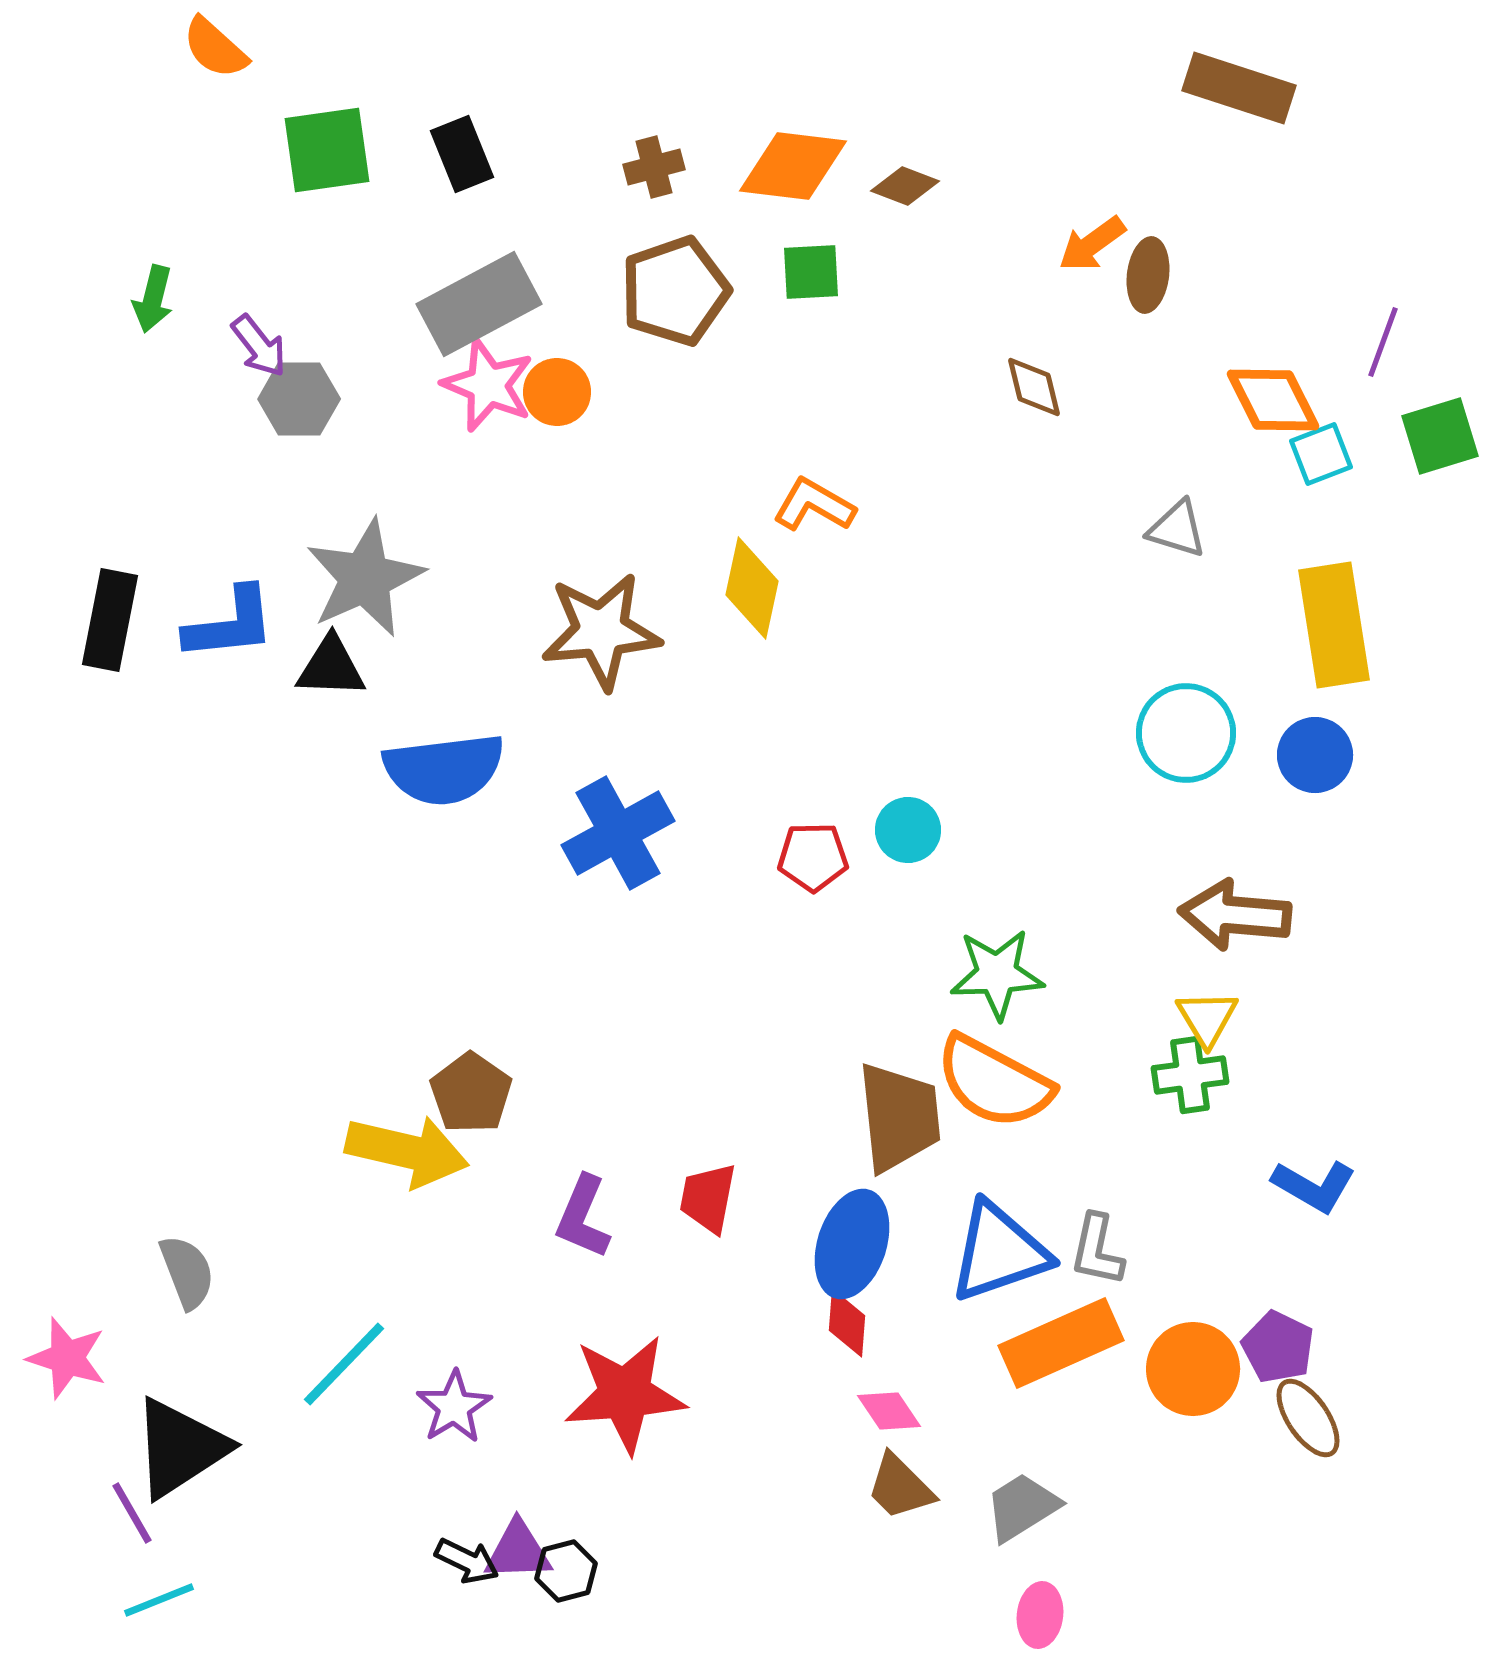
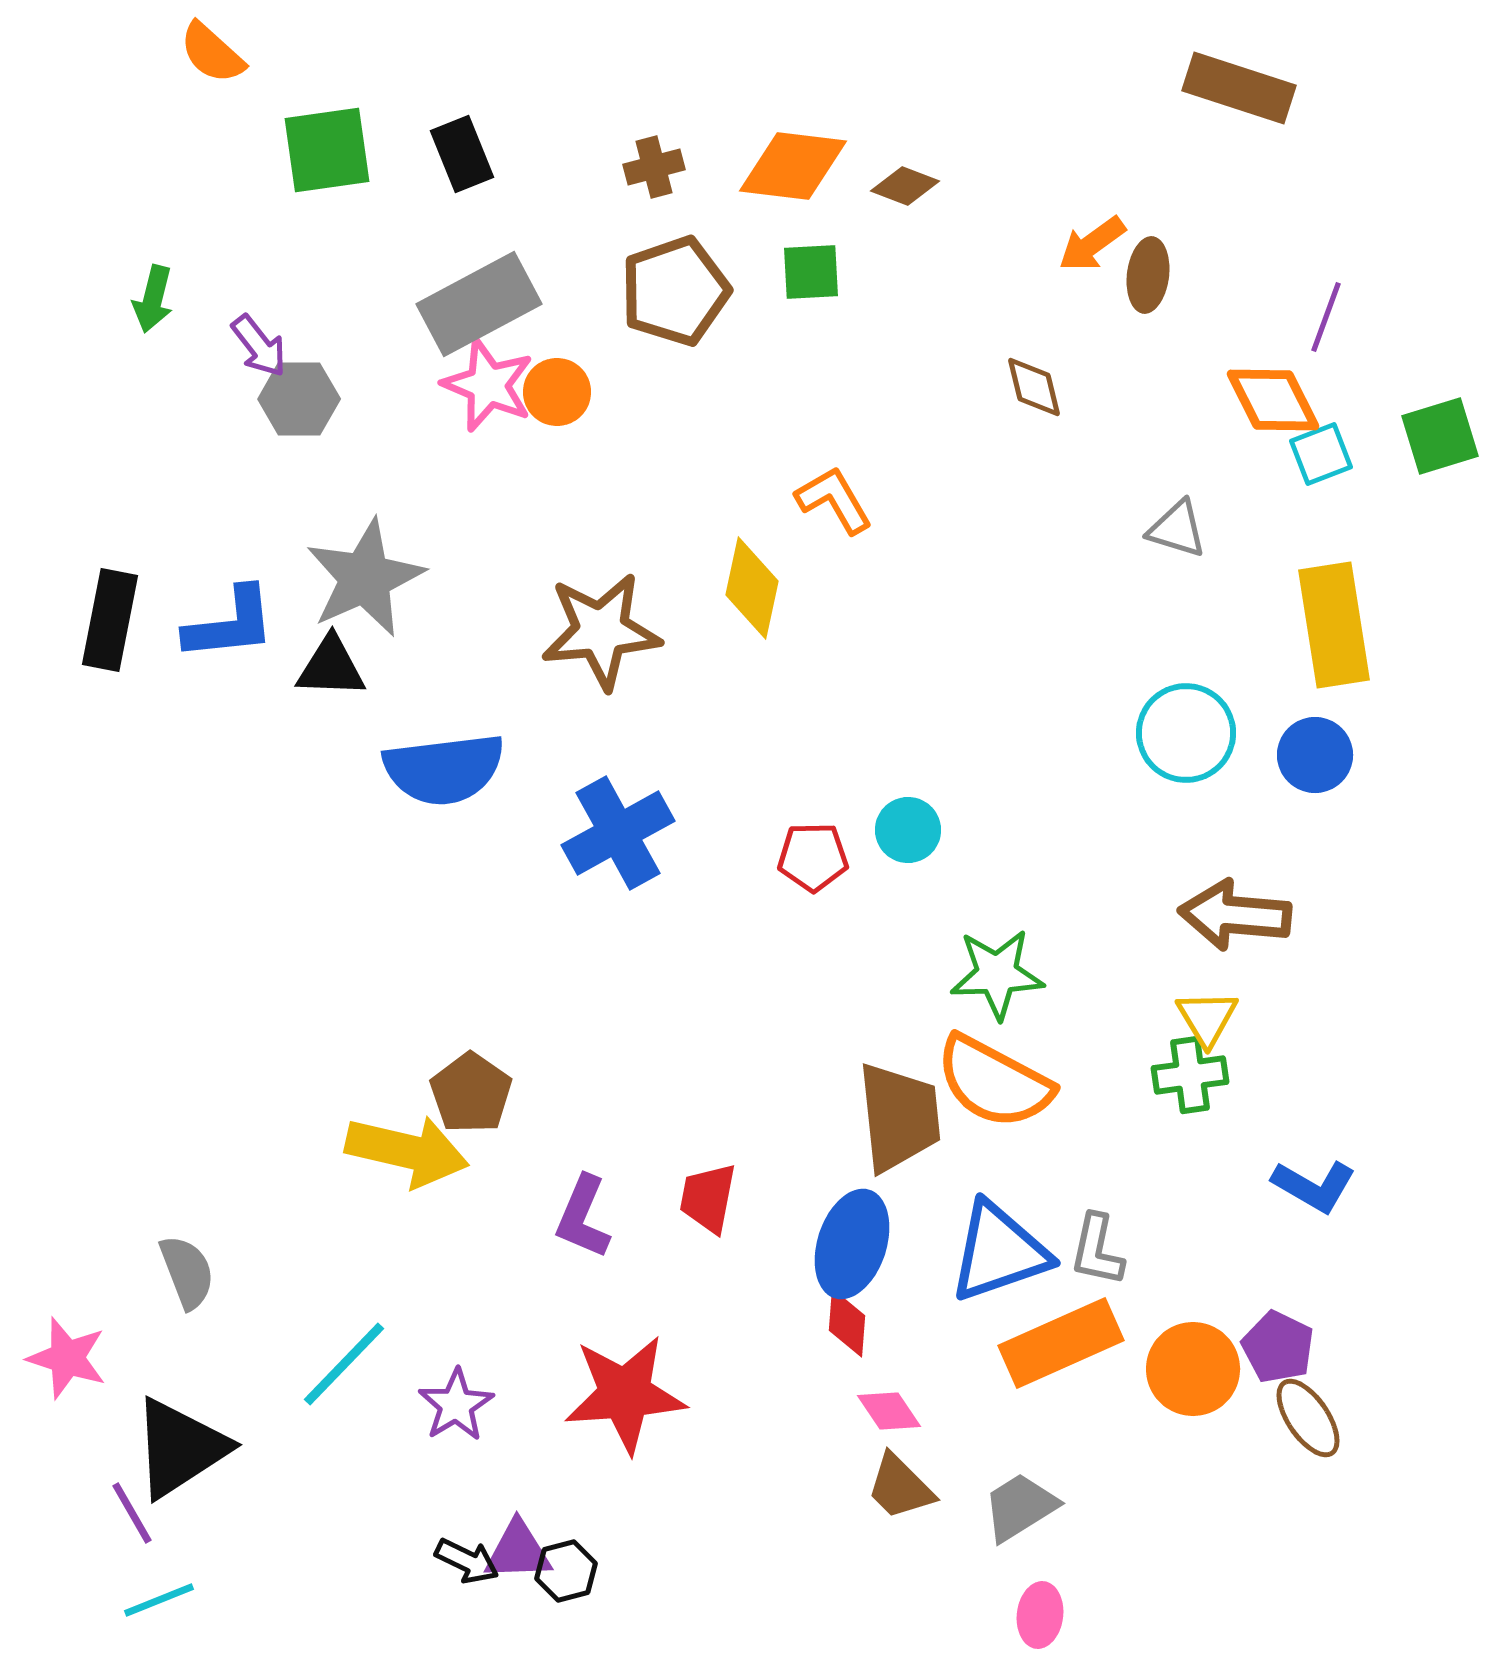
orange semicircle at (215, 48): moved 3 px left, 5 px down
purple line at (1383, 342): moved 57 px left, 25 px up
orange L-shape at (814, 505): moved 20 px right, 5 px up; rotated 30 degrees clockwise
purple star at (454, 1407): moved 2 px right, 2 px up
gray trapezoid at (1022, 1507): moved 2 px left
